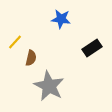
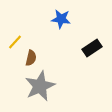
gray star: moved 9 px left; rotated 20 degrees clockwise
